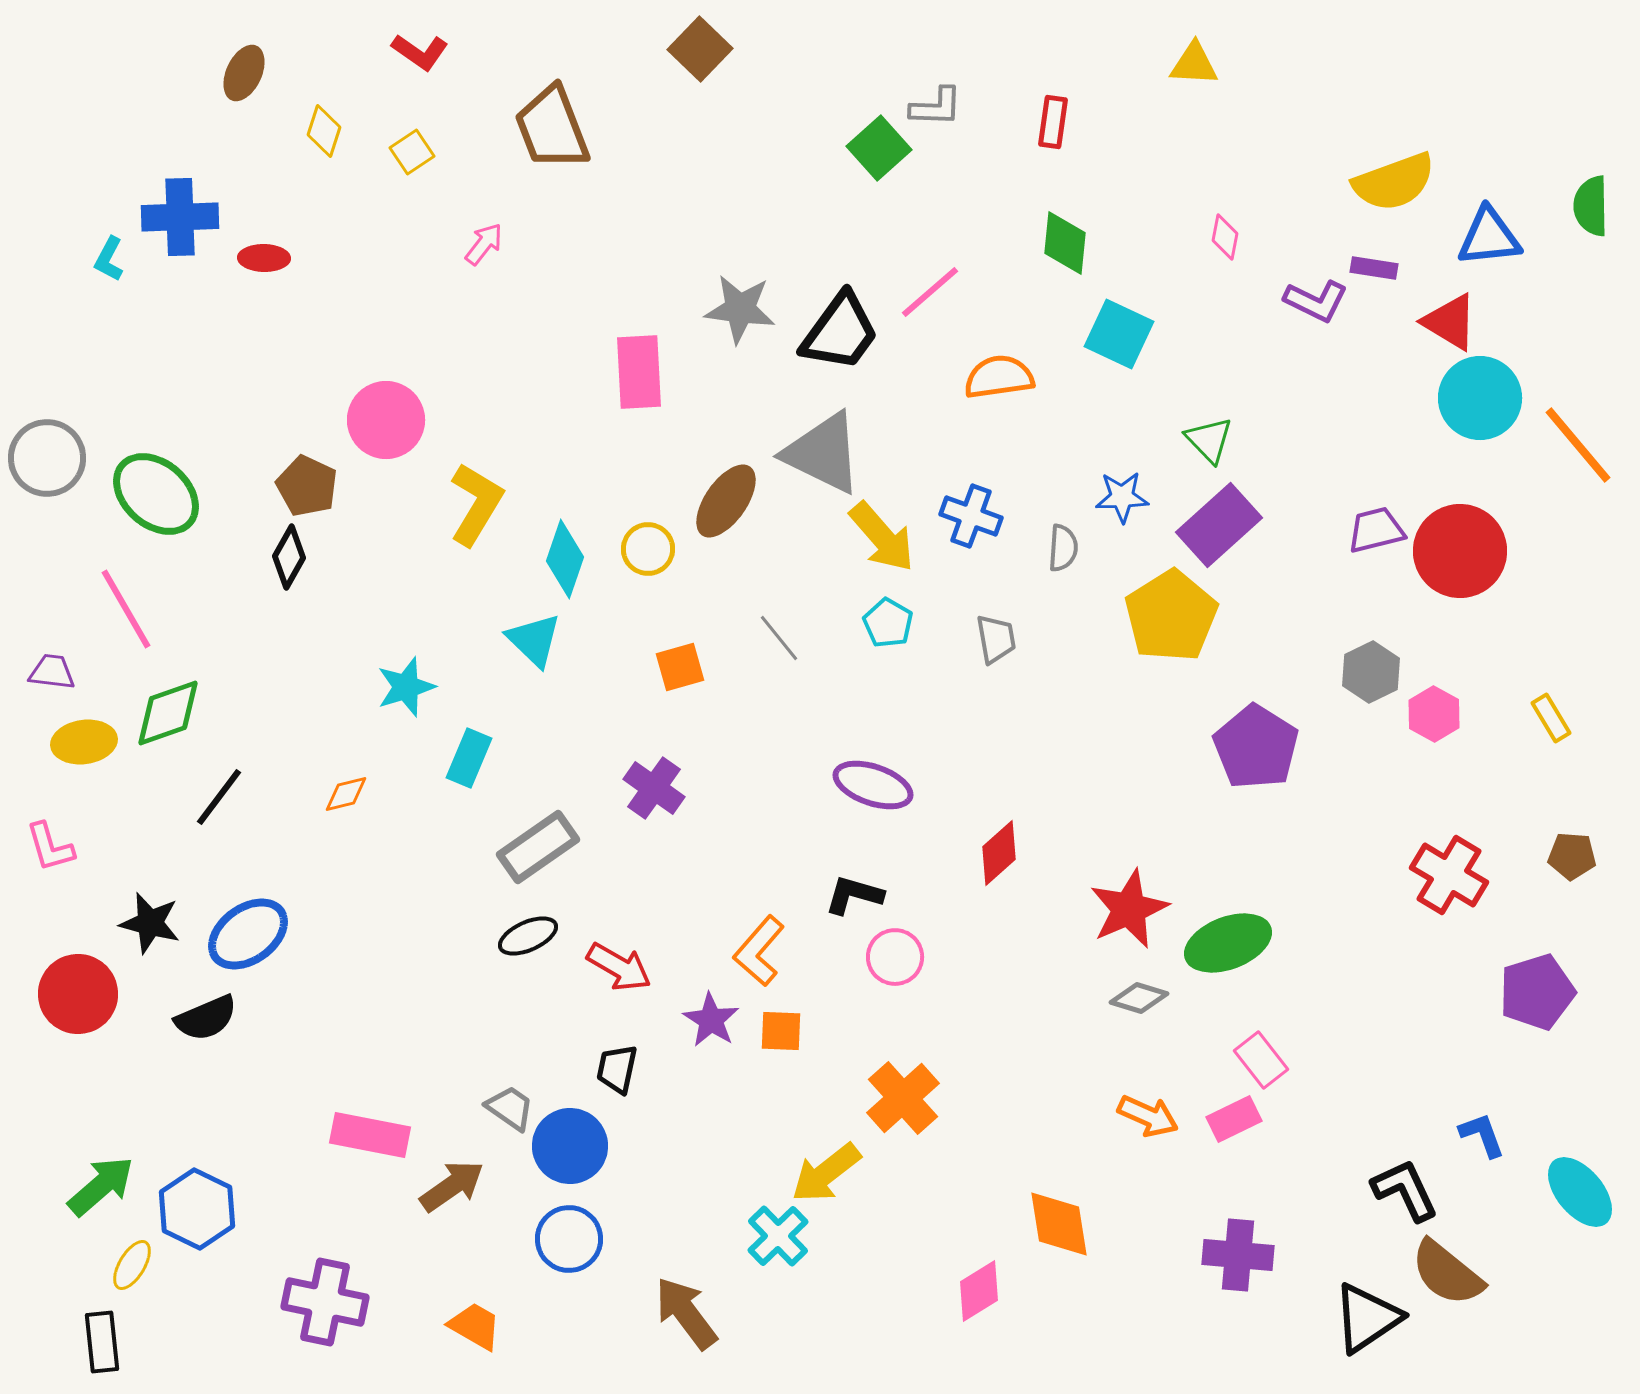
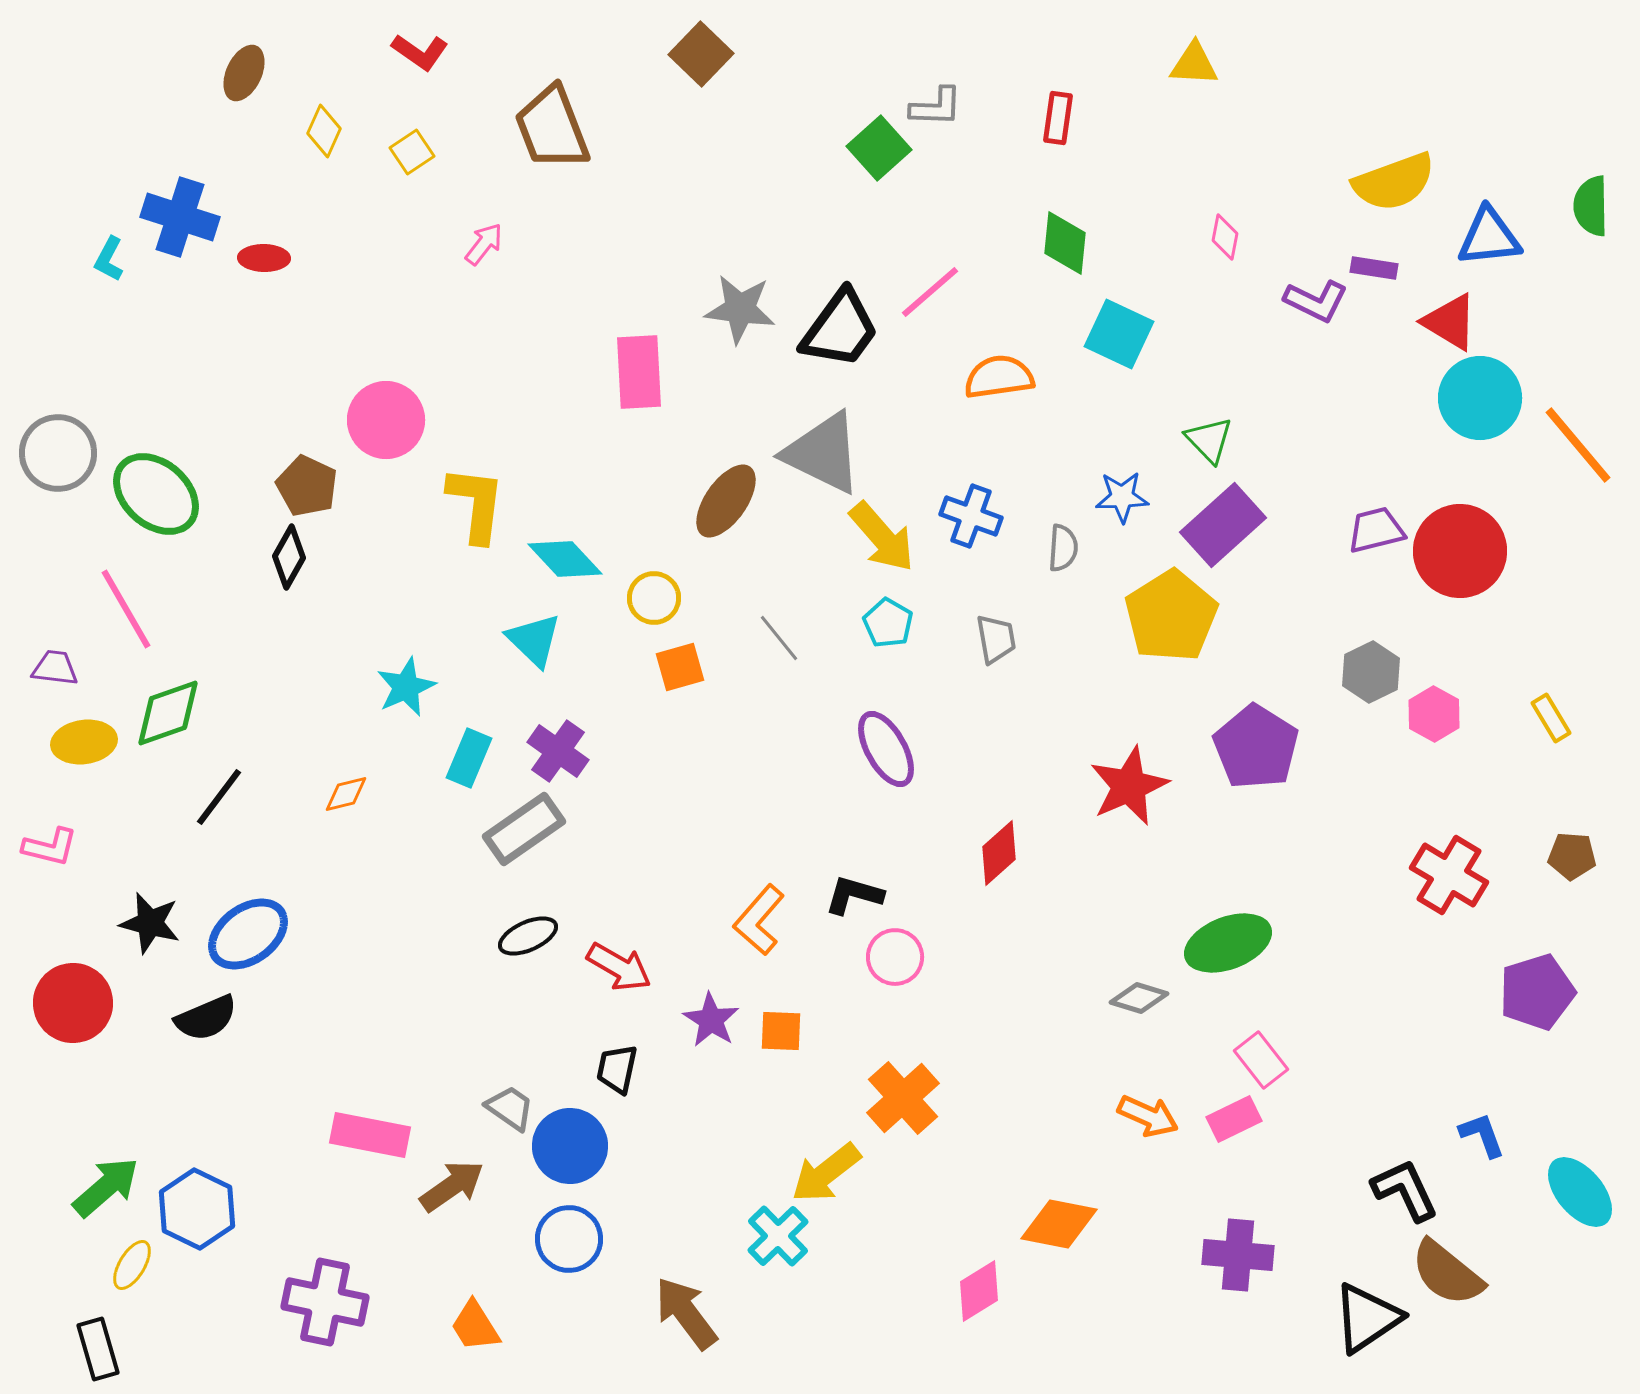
brown square at (700, 49): moved 1 px right, 5 px down
red rectangle at (1053, 122): moved 5 px right, 4 px up
yellow diamond at (324, 131): rotated 6 degrees clockwise
blue cross at (180, 217): rotated 20 degrees clockwise
black trapezoid at (840, 332): moved 3 px up
gray circle at (47, 458): moved 11 px right, 5 px up
yellow L-shape at (476, 504): rotated 24 degrees counterclockwise
purple rectangle at (1219, 525): moved 4 px right
yellow circle at (648, 549): moved 6 px right, 49 px down
cyan diamond at (565, 559): rotated 62 degrees counterclockwise
purple trapezoid at (52, 672): moved 3 px right, 4 px up
cyan star at (406, 687): rotated 6 degrees counterclockwise
purple ellipse at (873, 785): moved 13 px right, 36 px up; rotated 42 degrees clockwise
purple cross at (654, 788): moved 96 px left, 37 px up
pink L-shape at (50, 847): rotated 60 degrees counterclockwise
gray rectangle at (538, 847): moved 14 px left, 18 px up
red star at (1129, 909): moved 123 px up
orange L-shape at (759, 951): moved 31 px up
red circle at (78, 994): moved 5 px left, 9 px down
green arrow at (101, 1186): moved 5 px right, 1 px down
orange diamond at (1059, 1224): rotated 70 degrees counterclockwise
orange trapezoid at (475, 1326): rotated 152 degrees counterclockwise
black rectangle at (102, 1342): moved 4 px left, 7 px down; rotated 10 degrees counterclockwise
